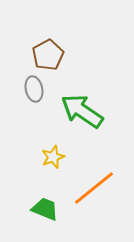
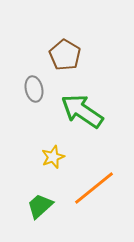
brown pentagon: moved 17 px right; rotated 12 degrees counterclockwise
green trapezoid: moved 5 px left, 3 px up; rotated 64 degrees counterclockwise
